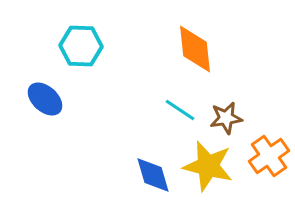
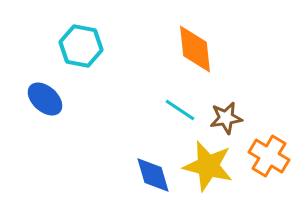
cyan hexagon: rotated 9 degrees clockwise
orange cross: rotated 24 degrees counterclockwise
